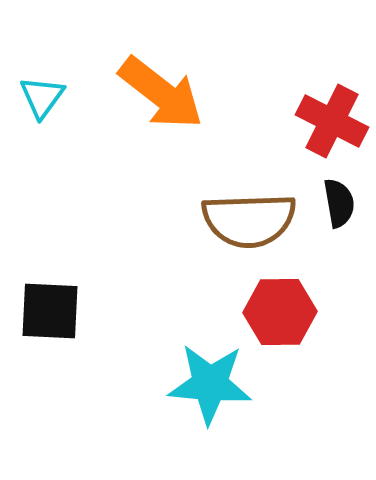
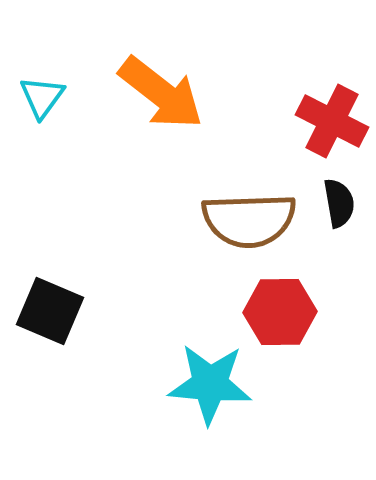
black square: rotated 20 degrees clockwise
